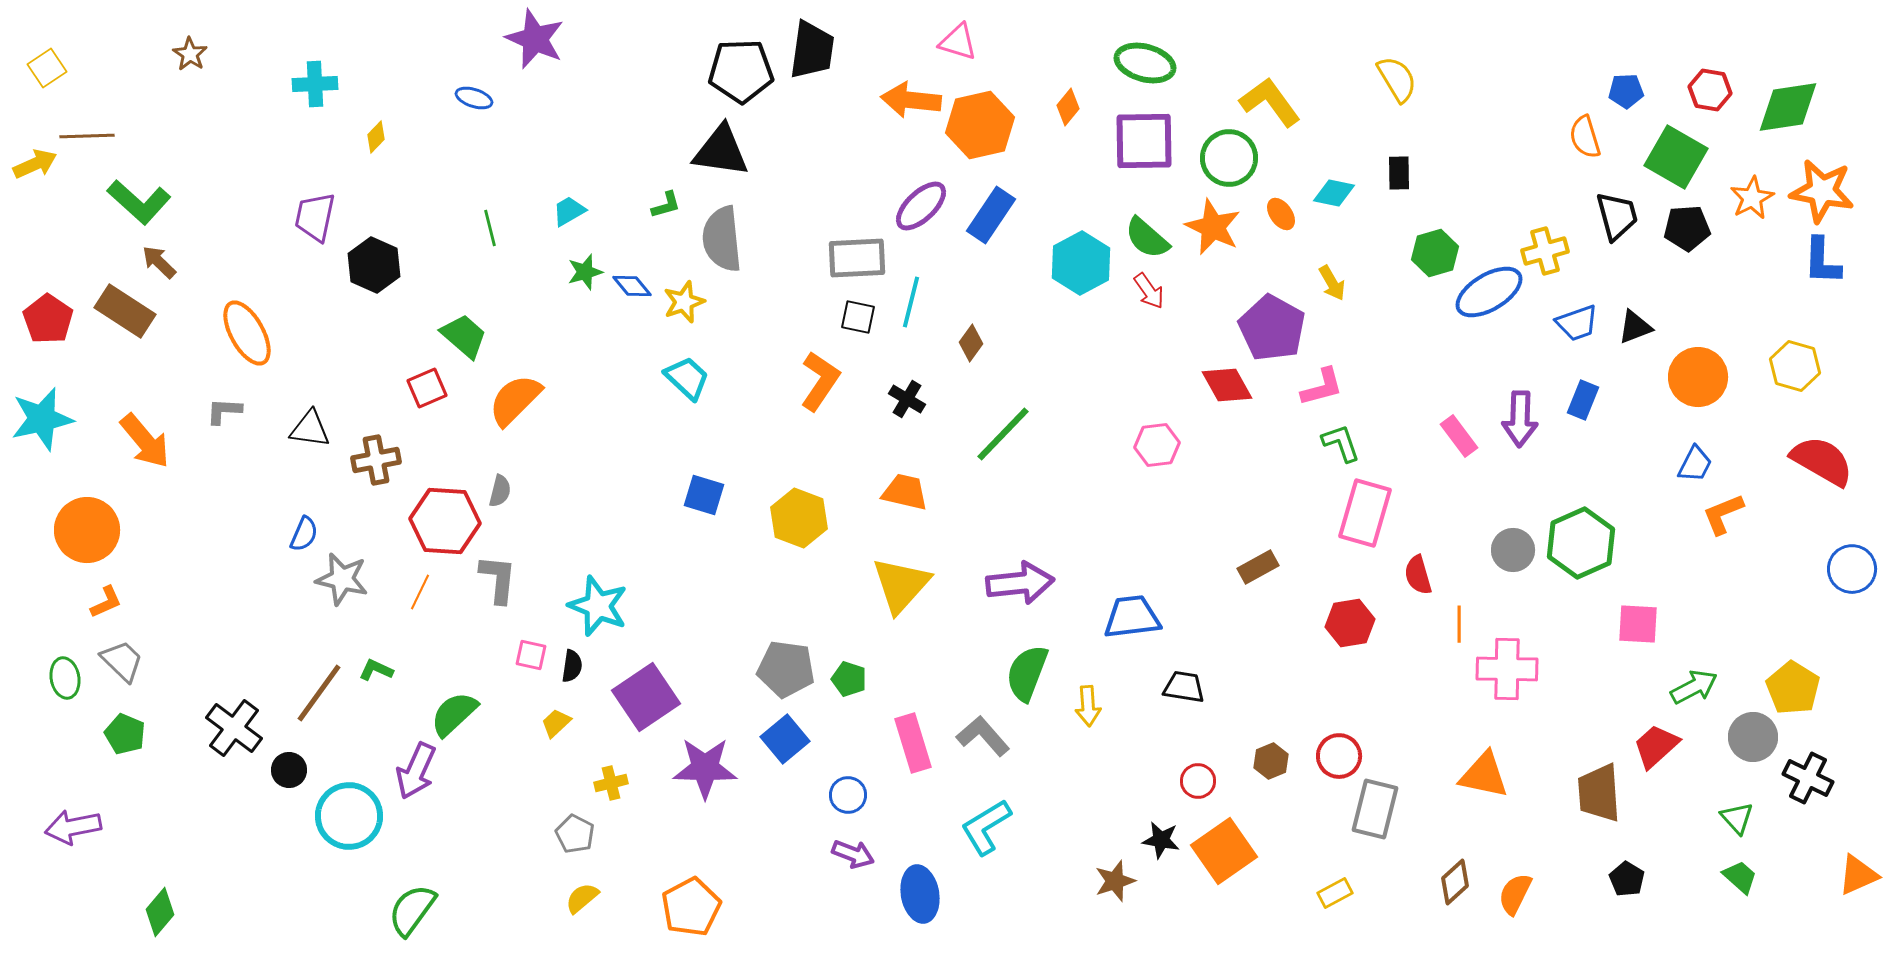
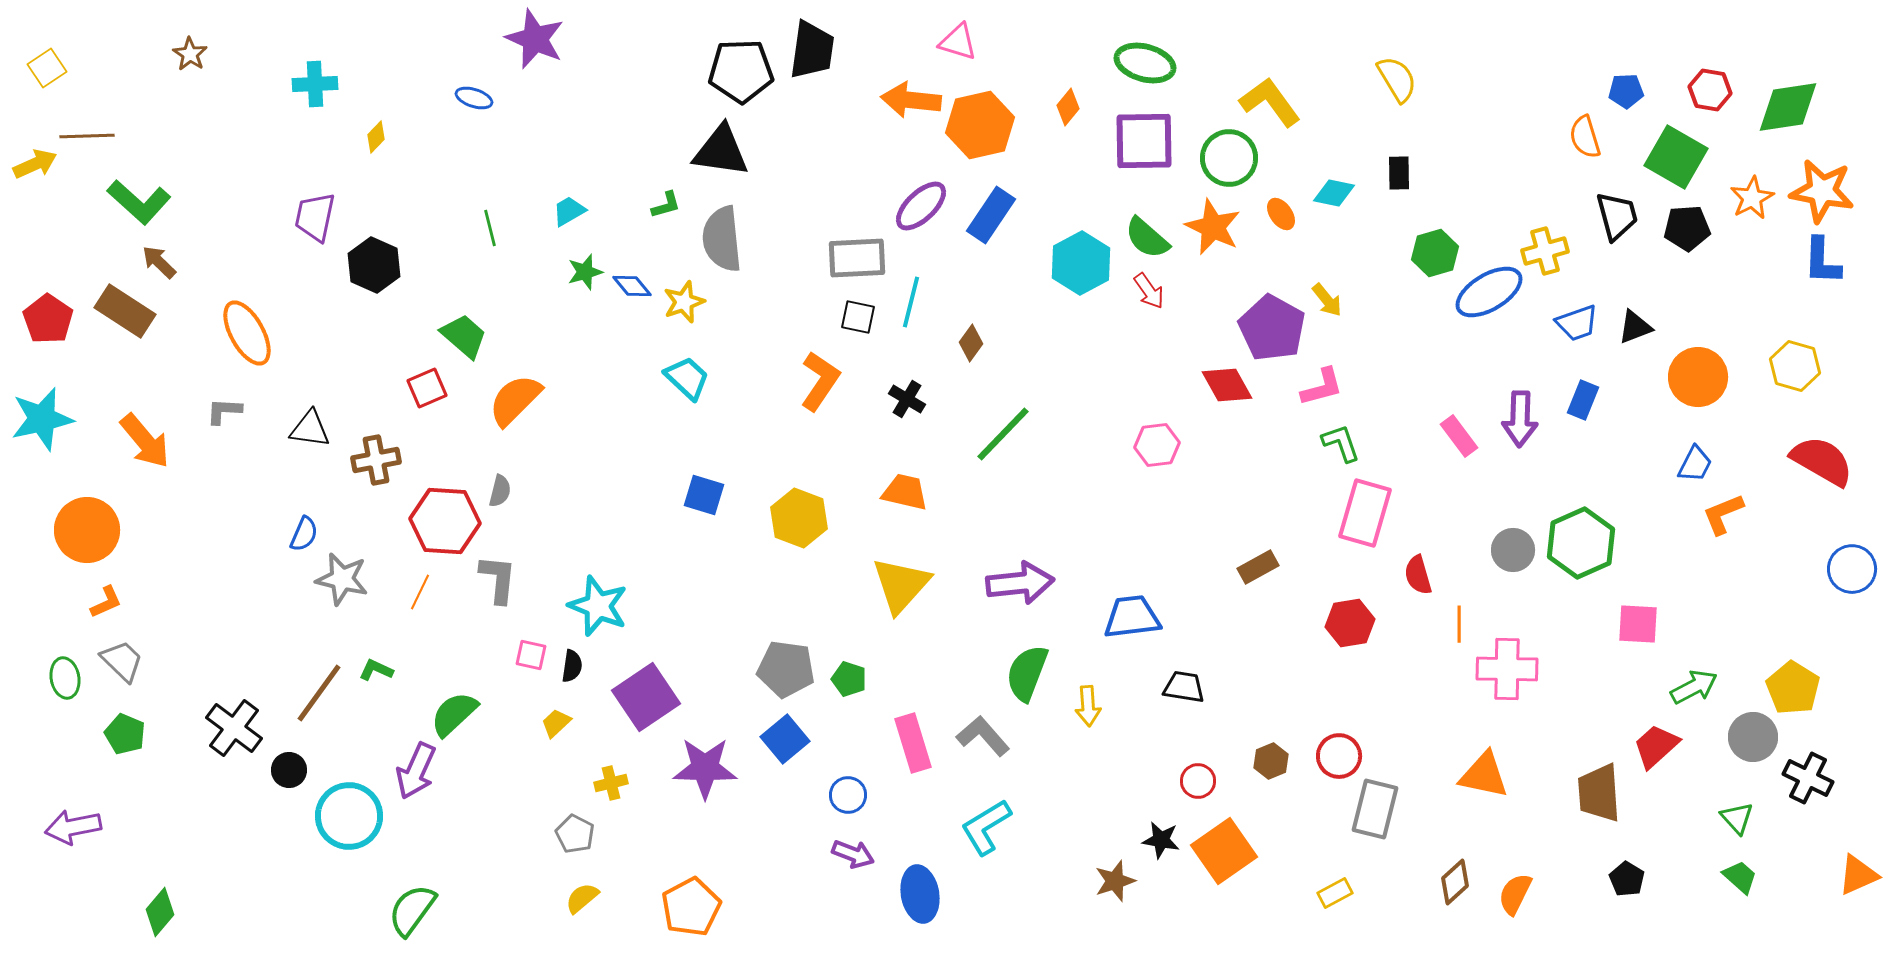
yellow arrow at (1332, 283): moved 5 px left, 17 px down; rotated 9 degrees counterclockwise
